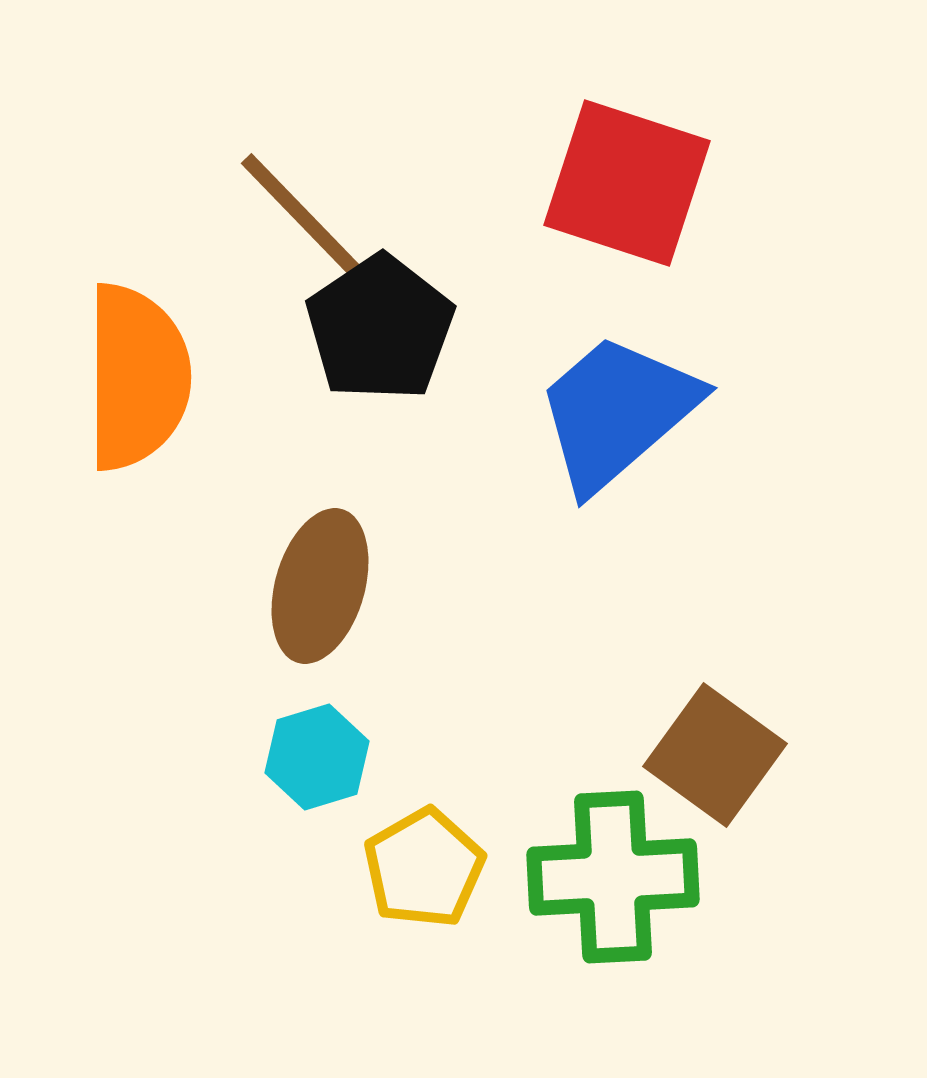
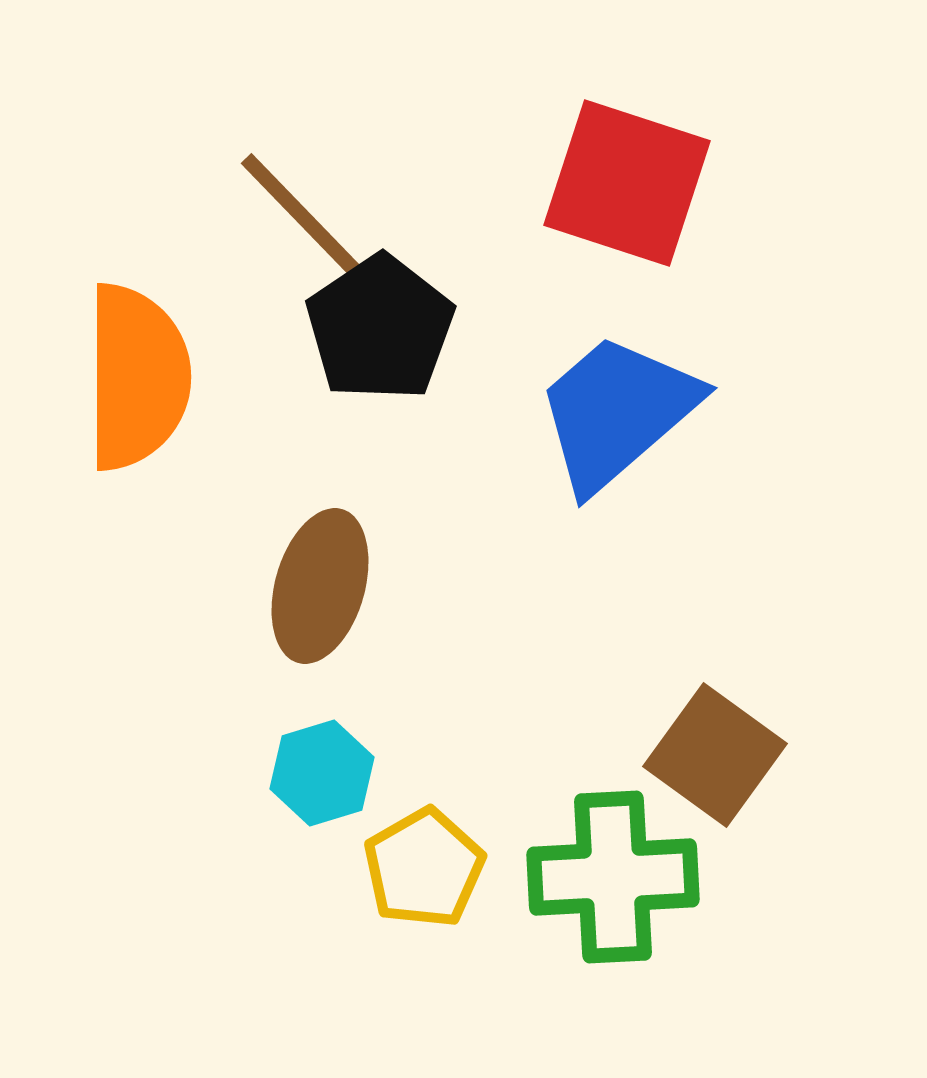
cyan hexagon: moved 5 px right, 16 px down
